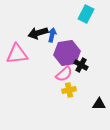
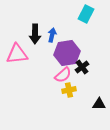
black arrow: moved 3 px left, 1 px down; rotated 72 degrees counterclockwise
black cross: moved 1 px right, 2 px down; rotated 24 degrees clockwise
pink semicircle: moved 1 px left, 1 px down
